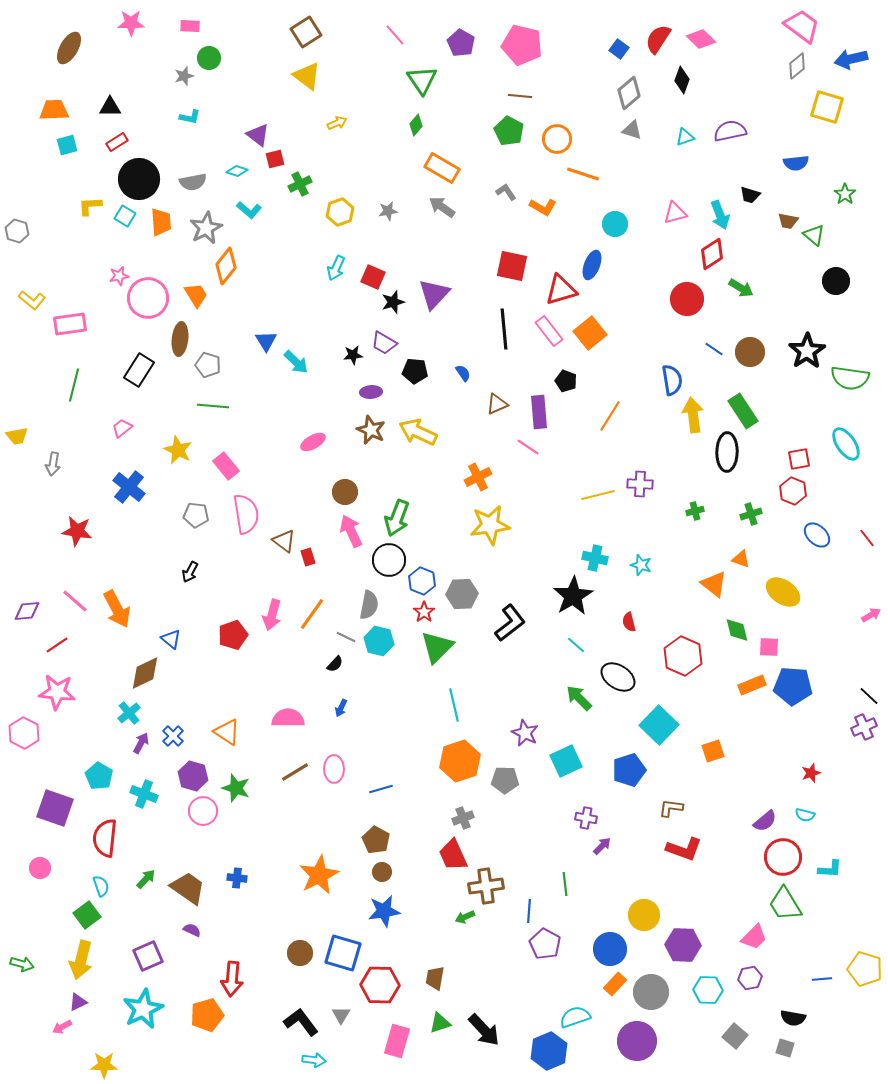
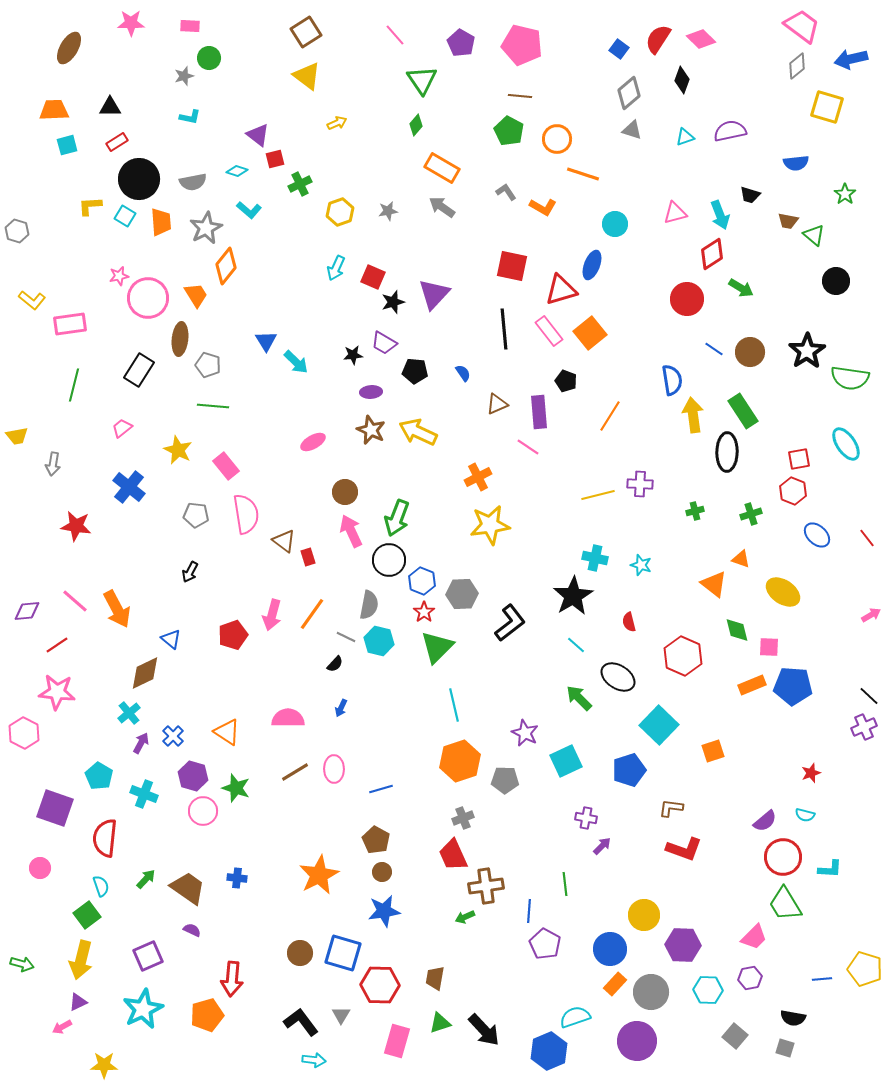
red star at (77, 531): moved 1 px left, 5 px up
